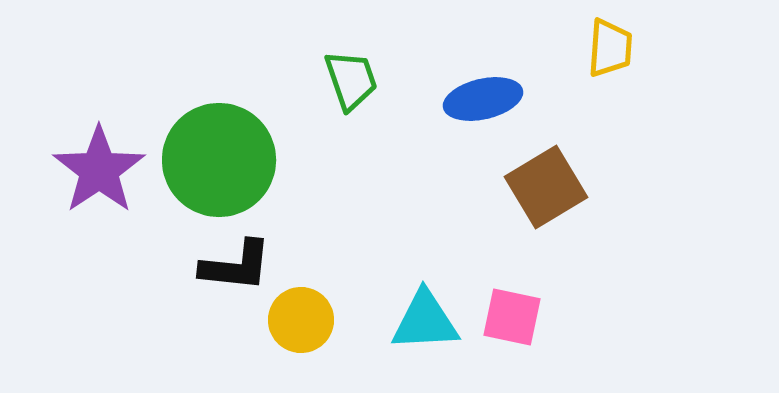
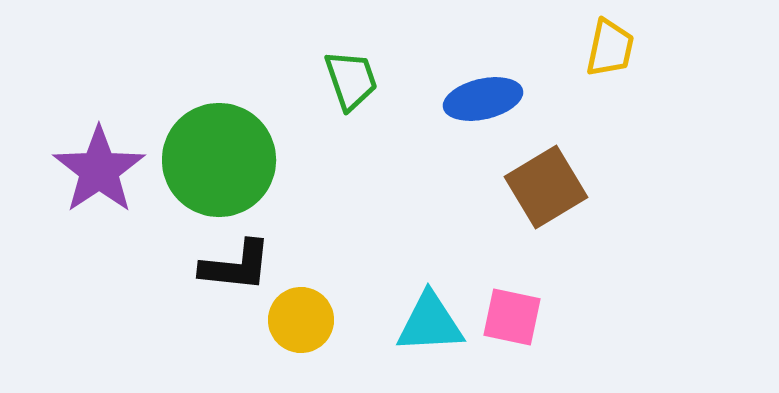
yellow trapezoid: rotated 8 degrees clockwise
cyan triangle: moved 5 px right, 2 px down
